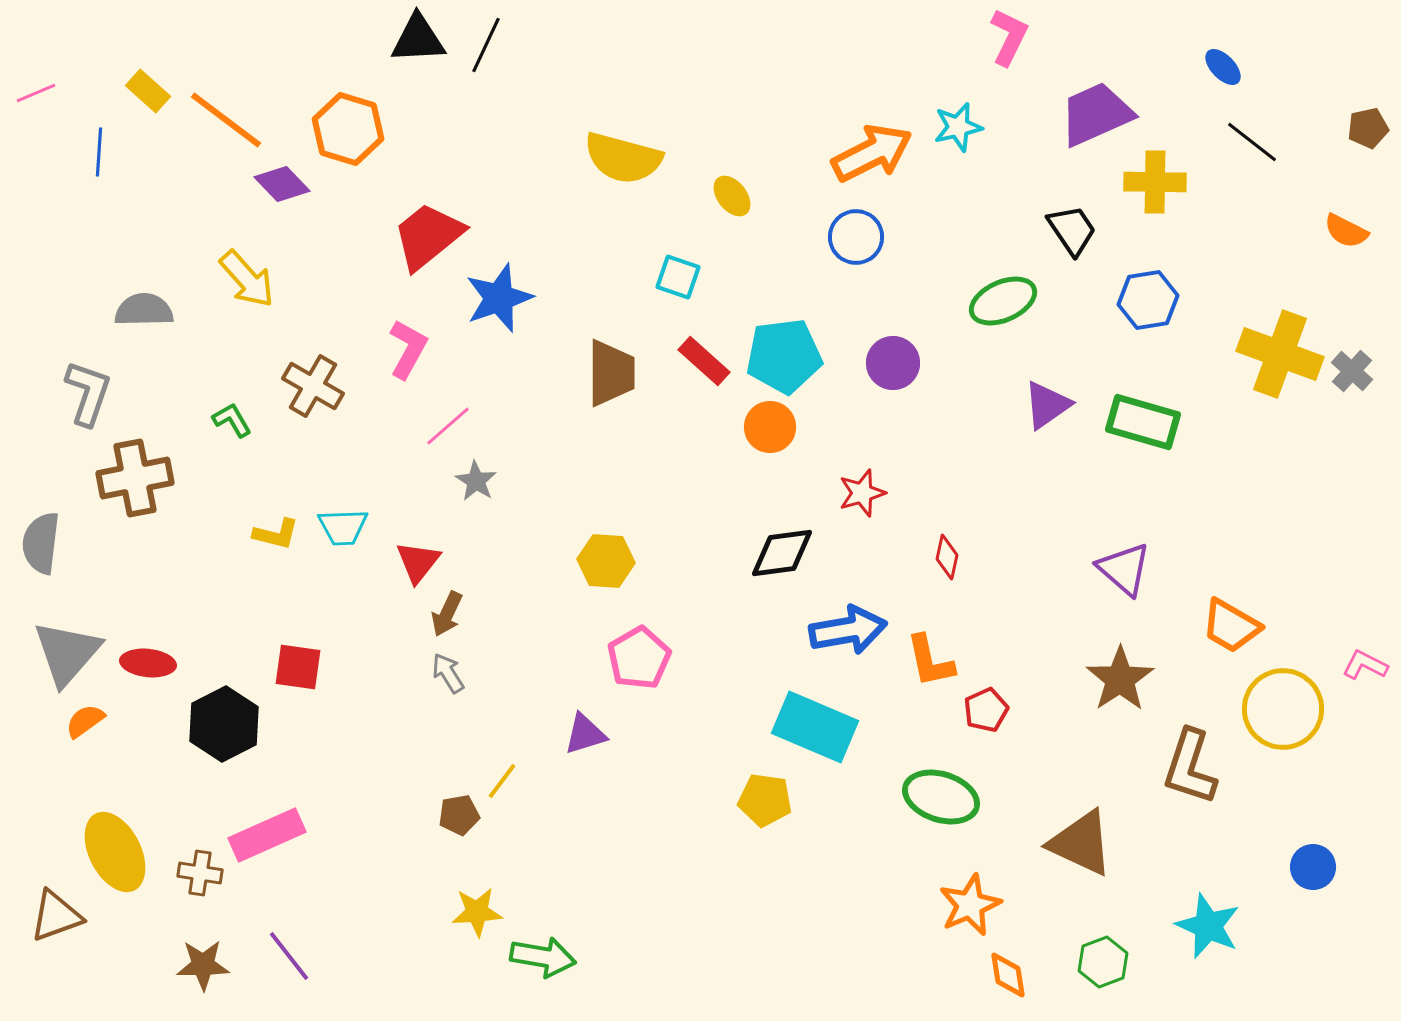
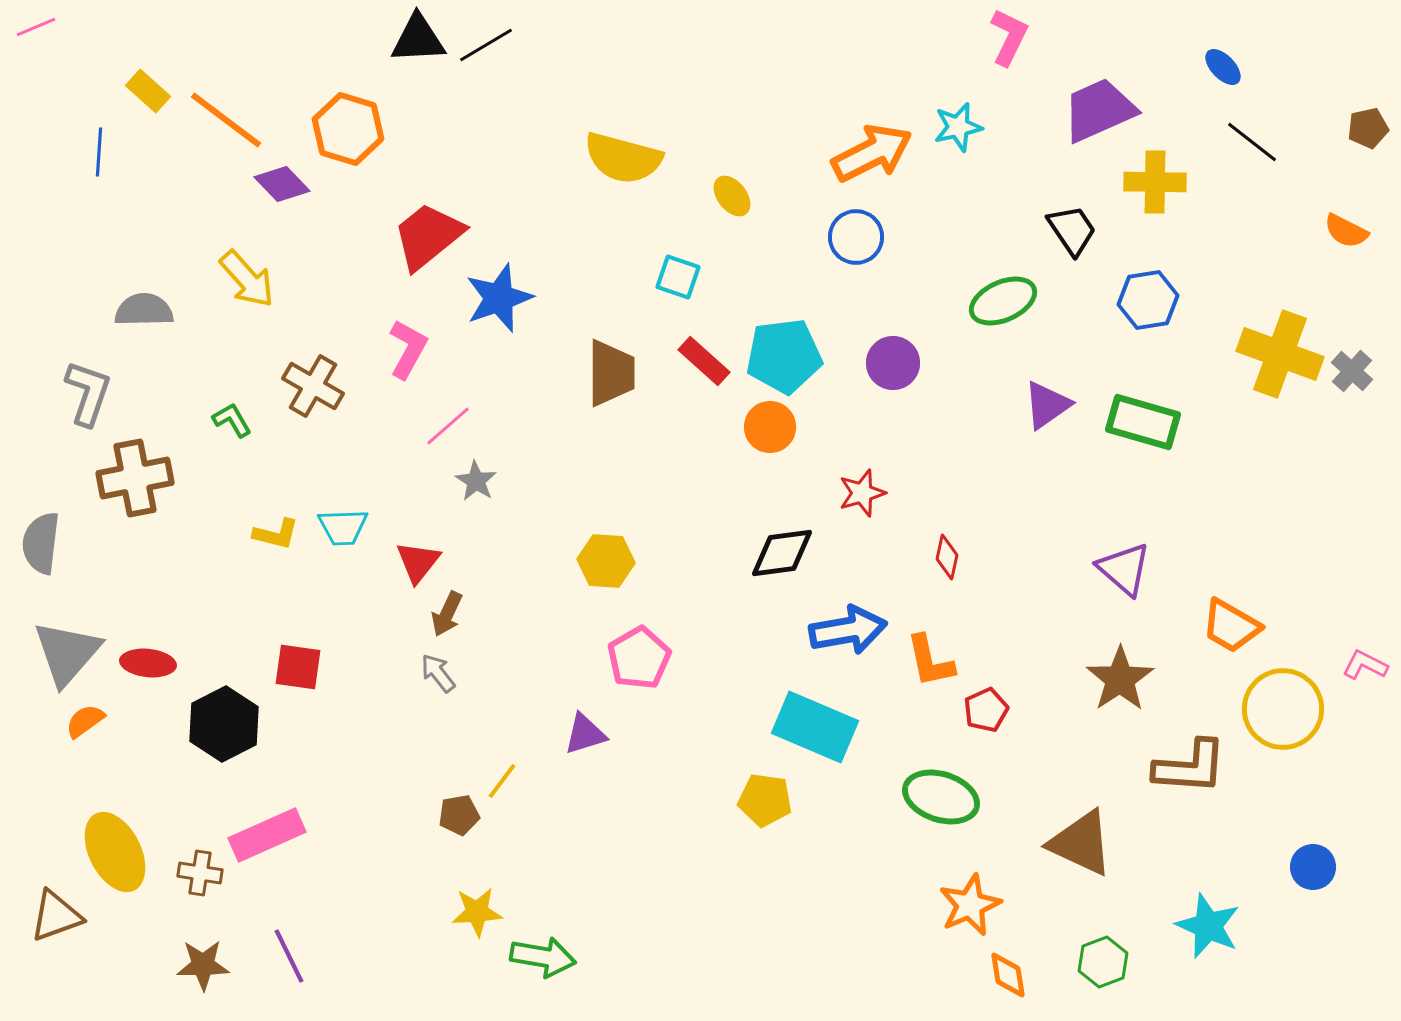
black line at (486, 45): rotated 34 degrees clockwise
pink line at (36, 93): moved 66 px up
purple trapezoid at (1096, 114): moved 3 px right, 4 px up
gray arrow at (448, 673): moved 10 px left; rotated 6 degrees counterclockwise
brown L-shape at (1190, 767): rotated 104 degrees counterclockwise
purple line at (289, 956): rotated 12 degrees clockwise
